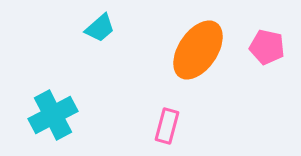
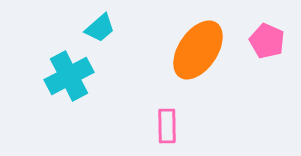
pink pentagon: moved 6 px up; rotated 12 degrees clockwise
cyan cross: moved 16 px right, 39 px up
pink rectangle: rotated 16 degrees counterclockwise
